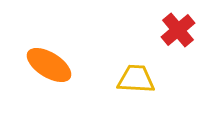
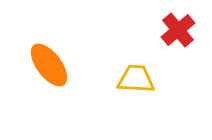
orange ellipse: rotated 21 degrees clockwise
